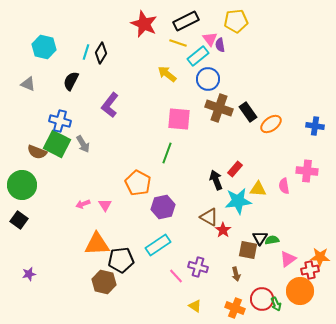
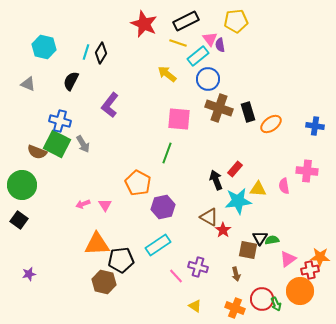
black rectangle at (248, 112): rotated 18 degrees clockwise
